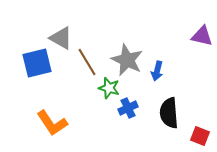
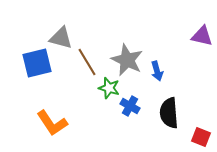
gray triangle: rotated 15 degrees counterclockwise
blue arrow: rotated 30 degrees counterclockwise
blue cross: moved 2 px right, 2 px up; rotated 36 degrees counterclockwise
red square: moved 1 px right, 1 px down
